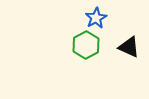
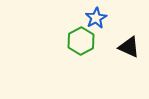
green hexagon: moved 5 px left, 4 px up
